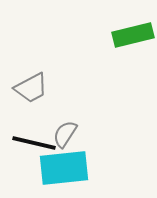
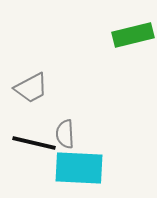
gray semicircle: rotated 36 degrees counterclockwise
cyan rectangle: moved 15 px right; rotated 9 degrees clockwise
